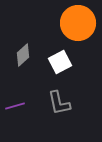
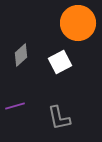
gray diamond: moved 2 px left
gray L-shape: moved 15 px down
